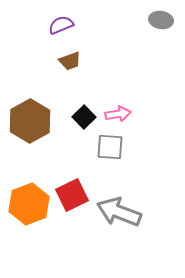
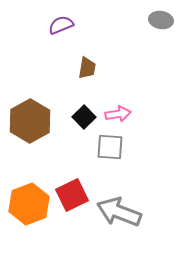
brown trapezoid: moved 17 px right, 7 px down; rotated 60 degrees counterclockwise
